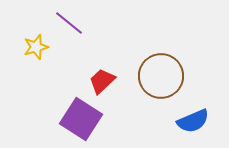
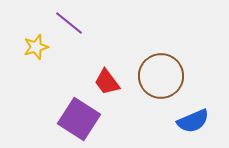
red trapezoid: moved 5 px right, 1 px down; rotated 84 degrees counterclockwise
purple square: moved 2 px left
